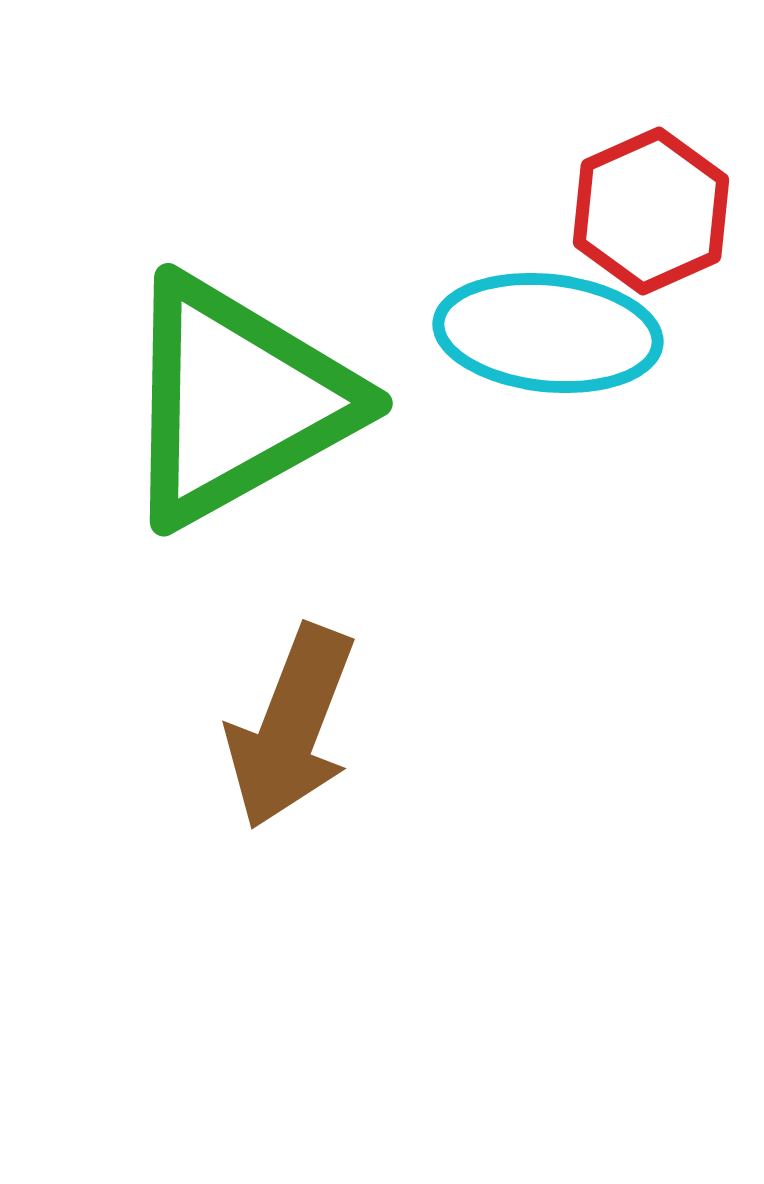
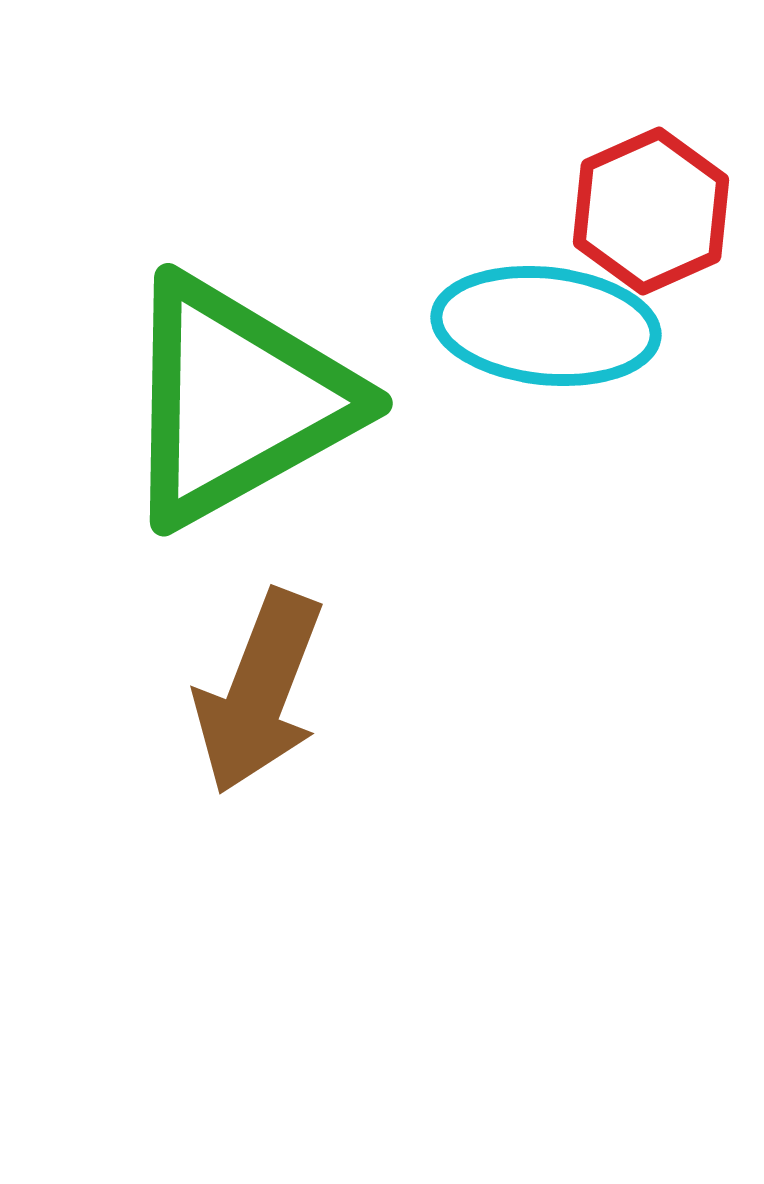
cyan ellipse: moved 2 px left, 7 px up
brown arrow: moved 32 px left, 35 px up
